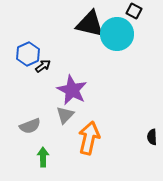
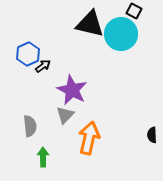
cyan circle: moved 4 px right
gray semicircle: rotated 75 degrees counterclockwise
black semicircle: moved 2 px up
